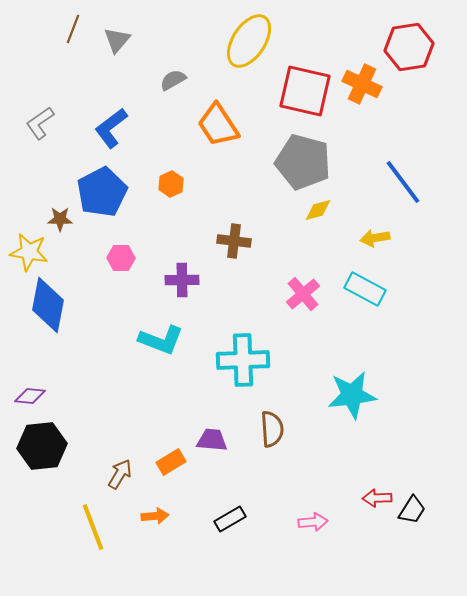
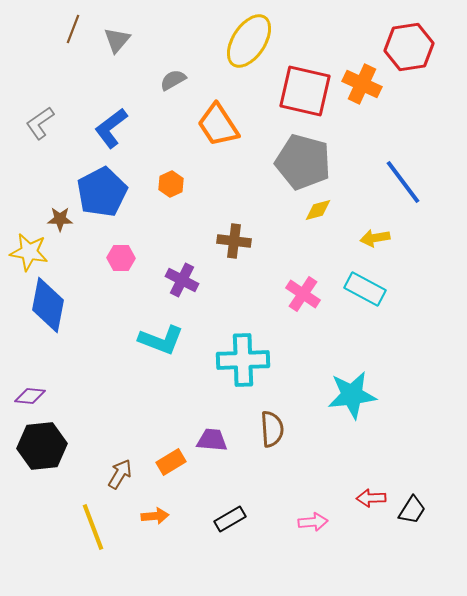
purple cross: rotated 28 degrees clockwise
pink cross: rotated 16 degrees counterclockwise
red arrow: moved 6 px left
